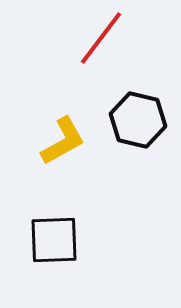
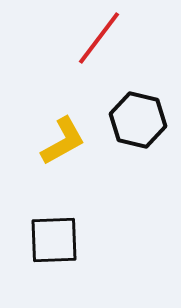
red line: moved 2 px left
